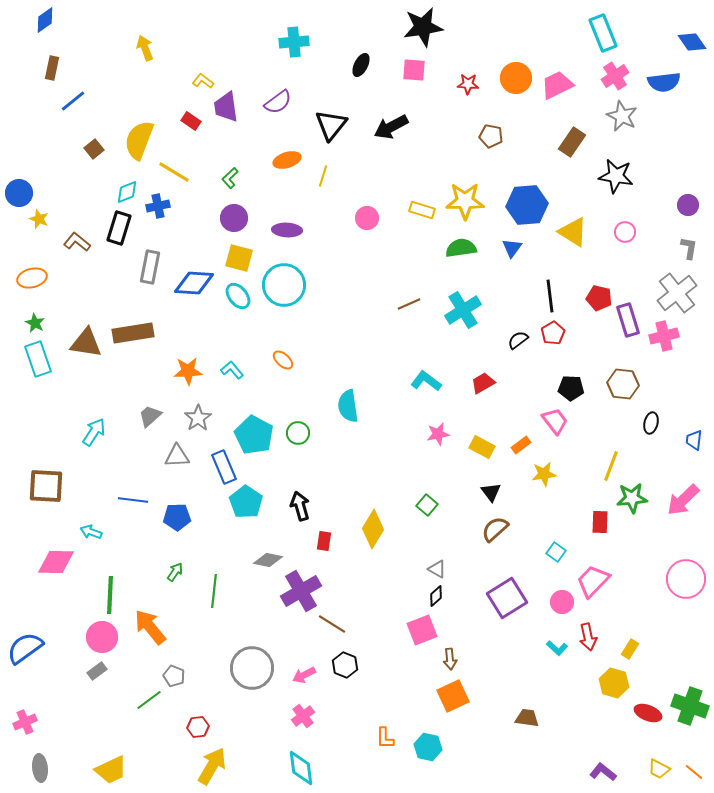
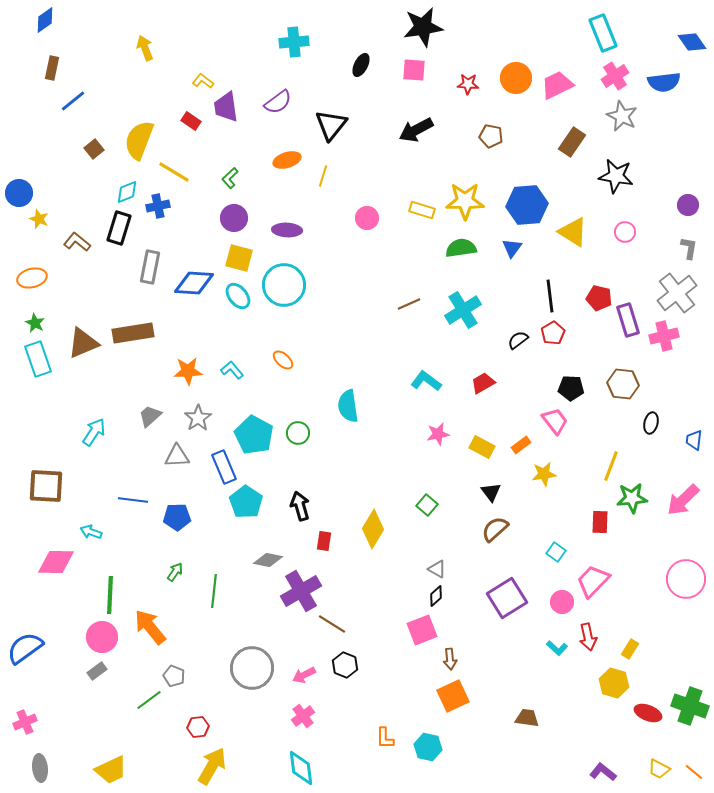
black arrow at (391, 127): moved 25 px right, 3 px down
brown triangle at (86, 343): moved 3 px left; rotated 32 degrees counterclockwise
